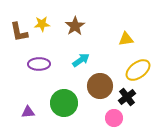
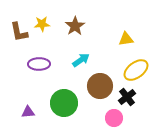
yellow ellipse: moved 2 px left
